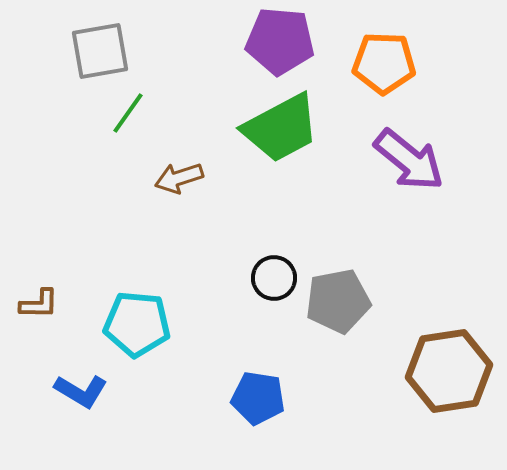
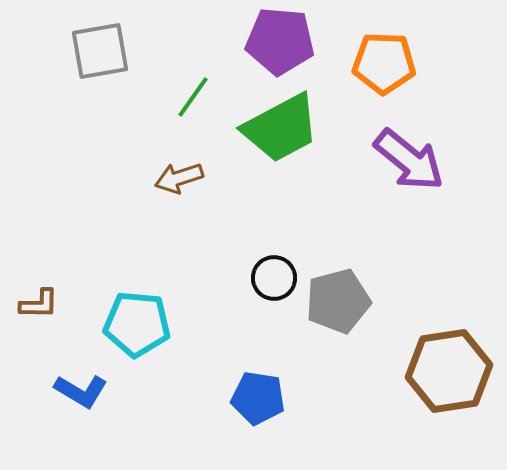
green line: moved 65 px right, 16 px up
gray pentagon: rotated 4 degrees counterclockwise
